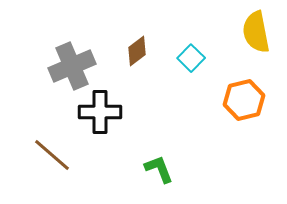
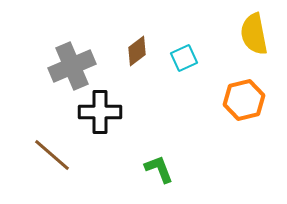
yellow semicircle: moved 2 px left, 2 px down
cyan square: moved 7 px left; rotated 20 degrees clockwise
